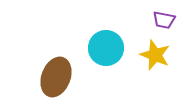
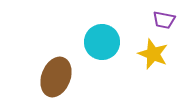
cyan circle: moved 4 px left, 6 px up
yellow star: moved 2 px left, 1 px up
